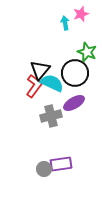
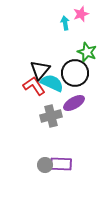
red L-shape: rotated 70 degrees counterclockwise
purple rectangle: rotated 10 degrees clockwise
gray circle: moved 1 px right, 4 px up
